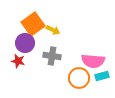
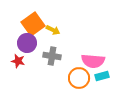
purple circle: moved 2 px right
